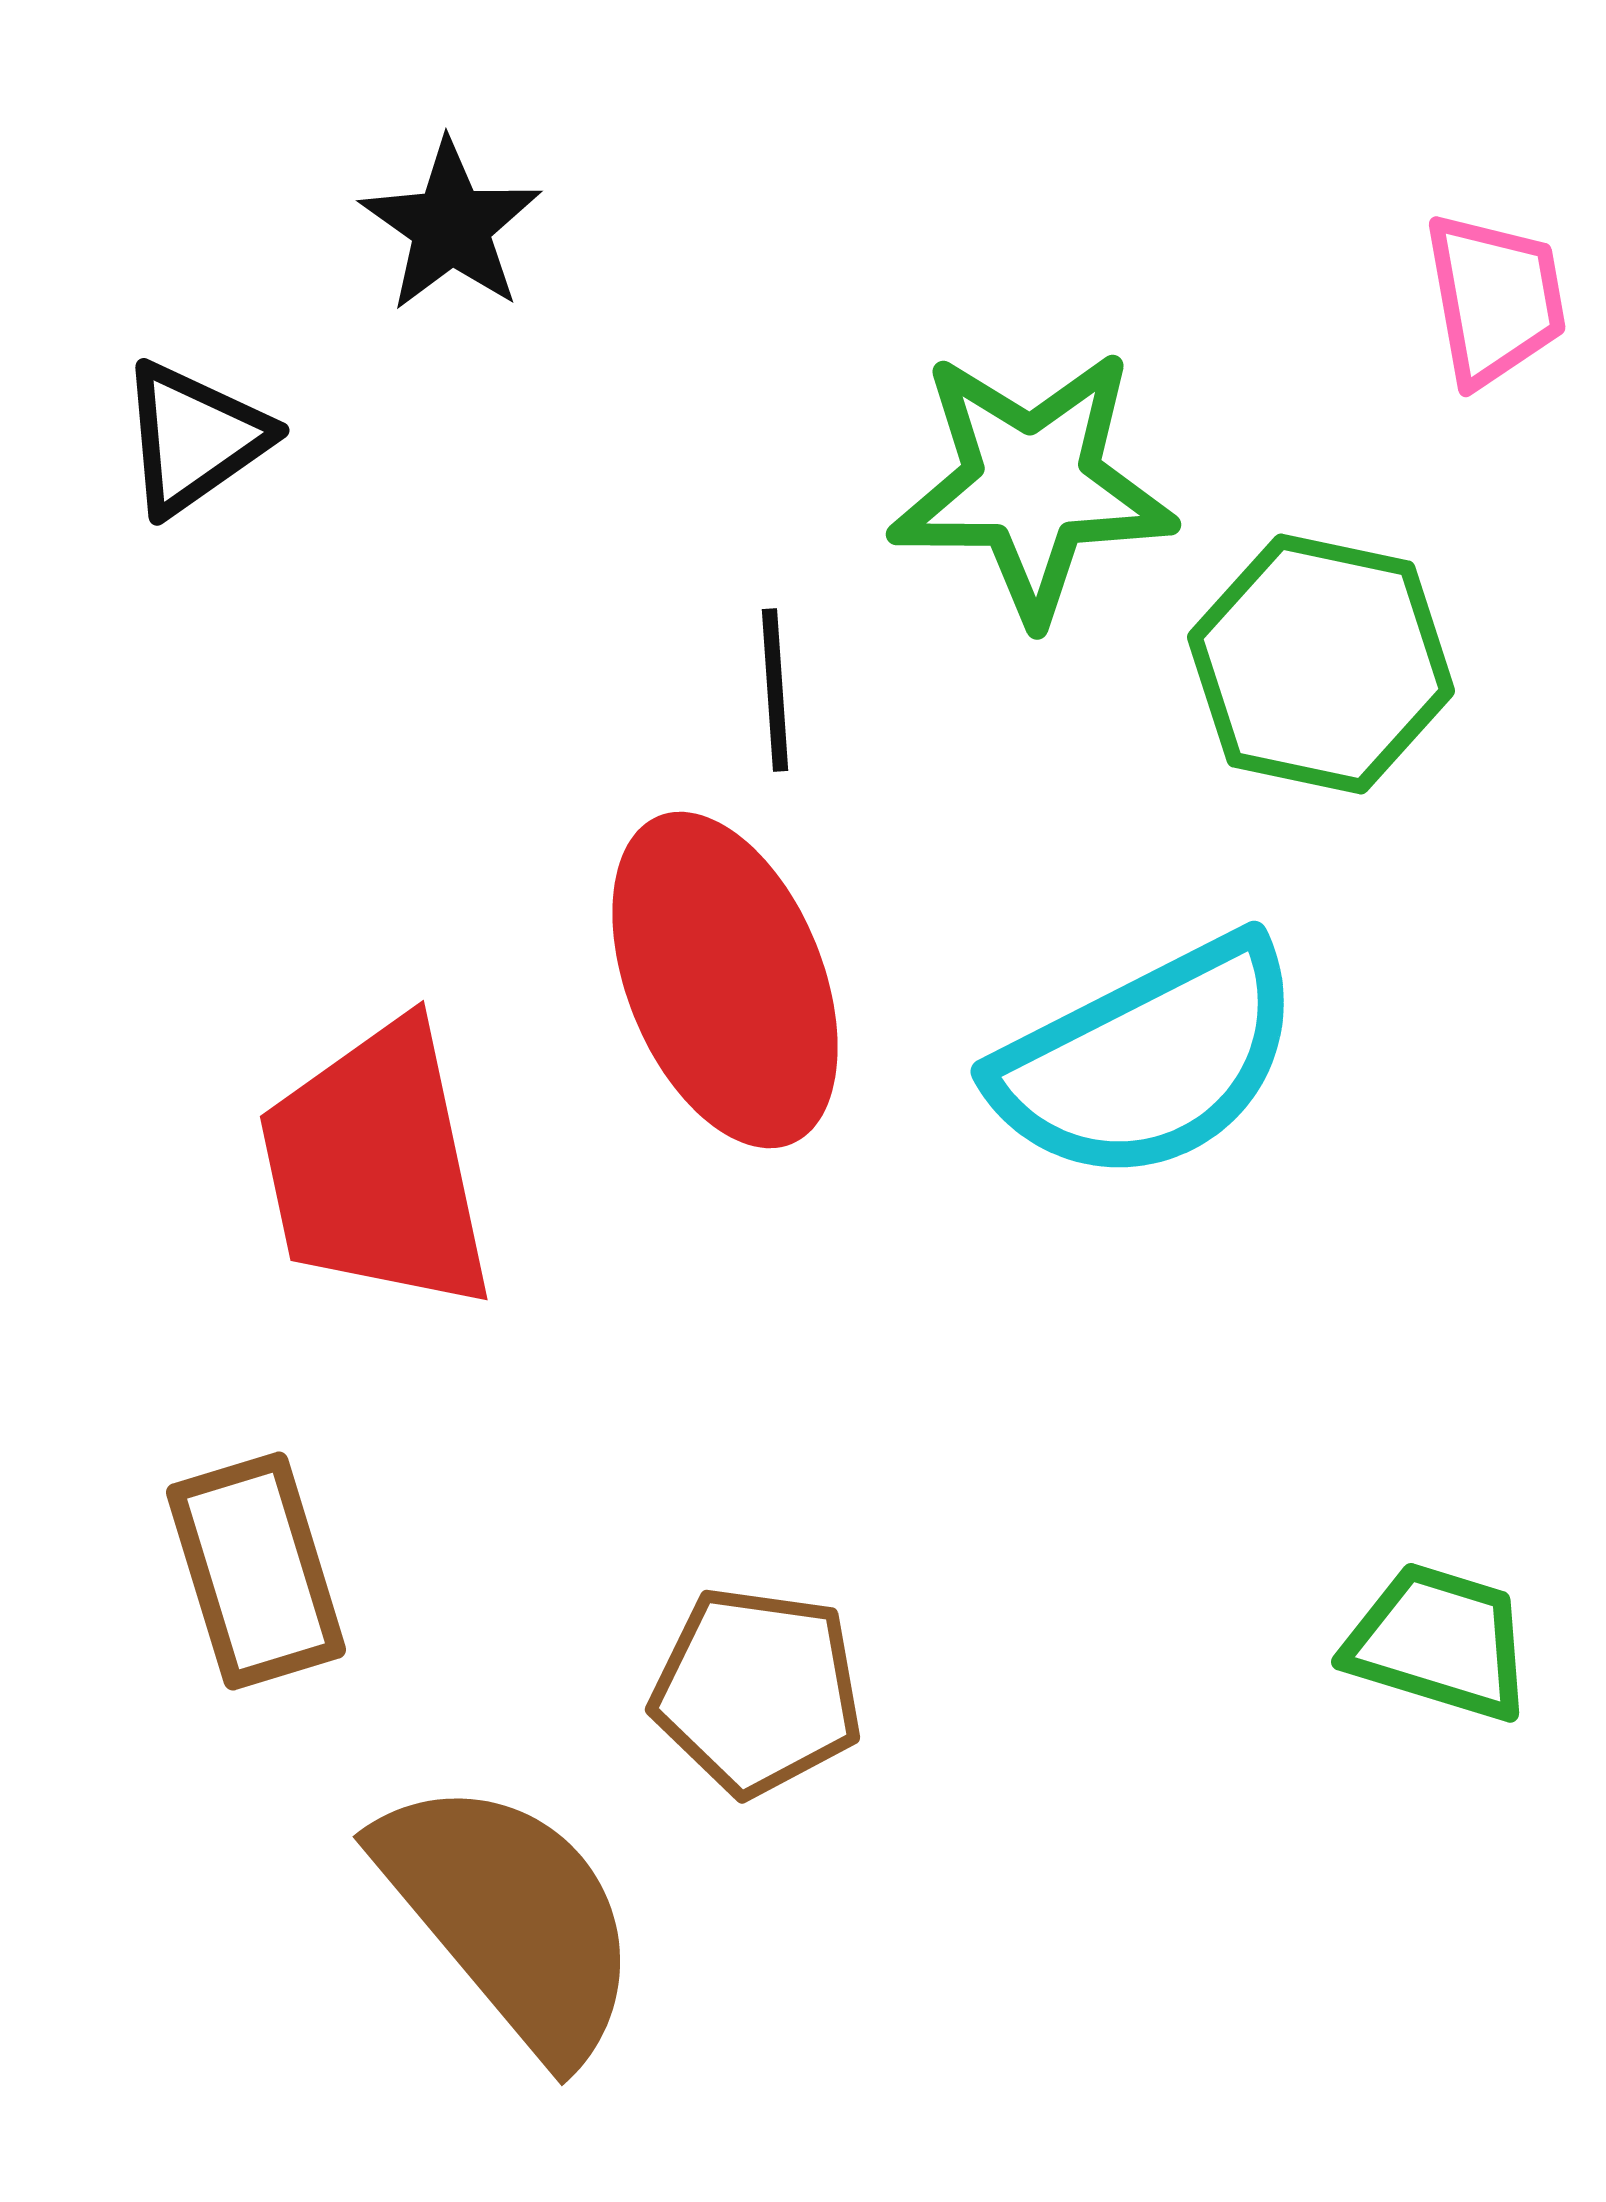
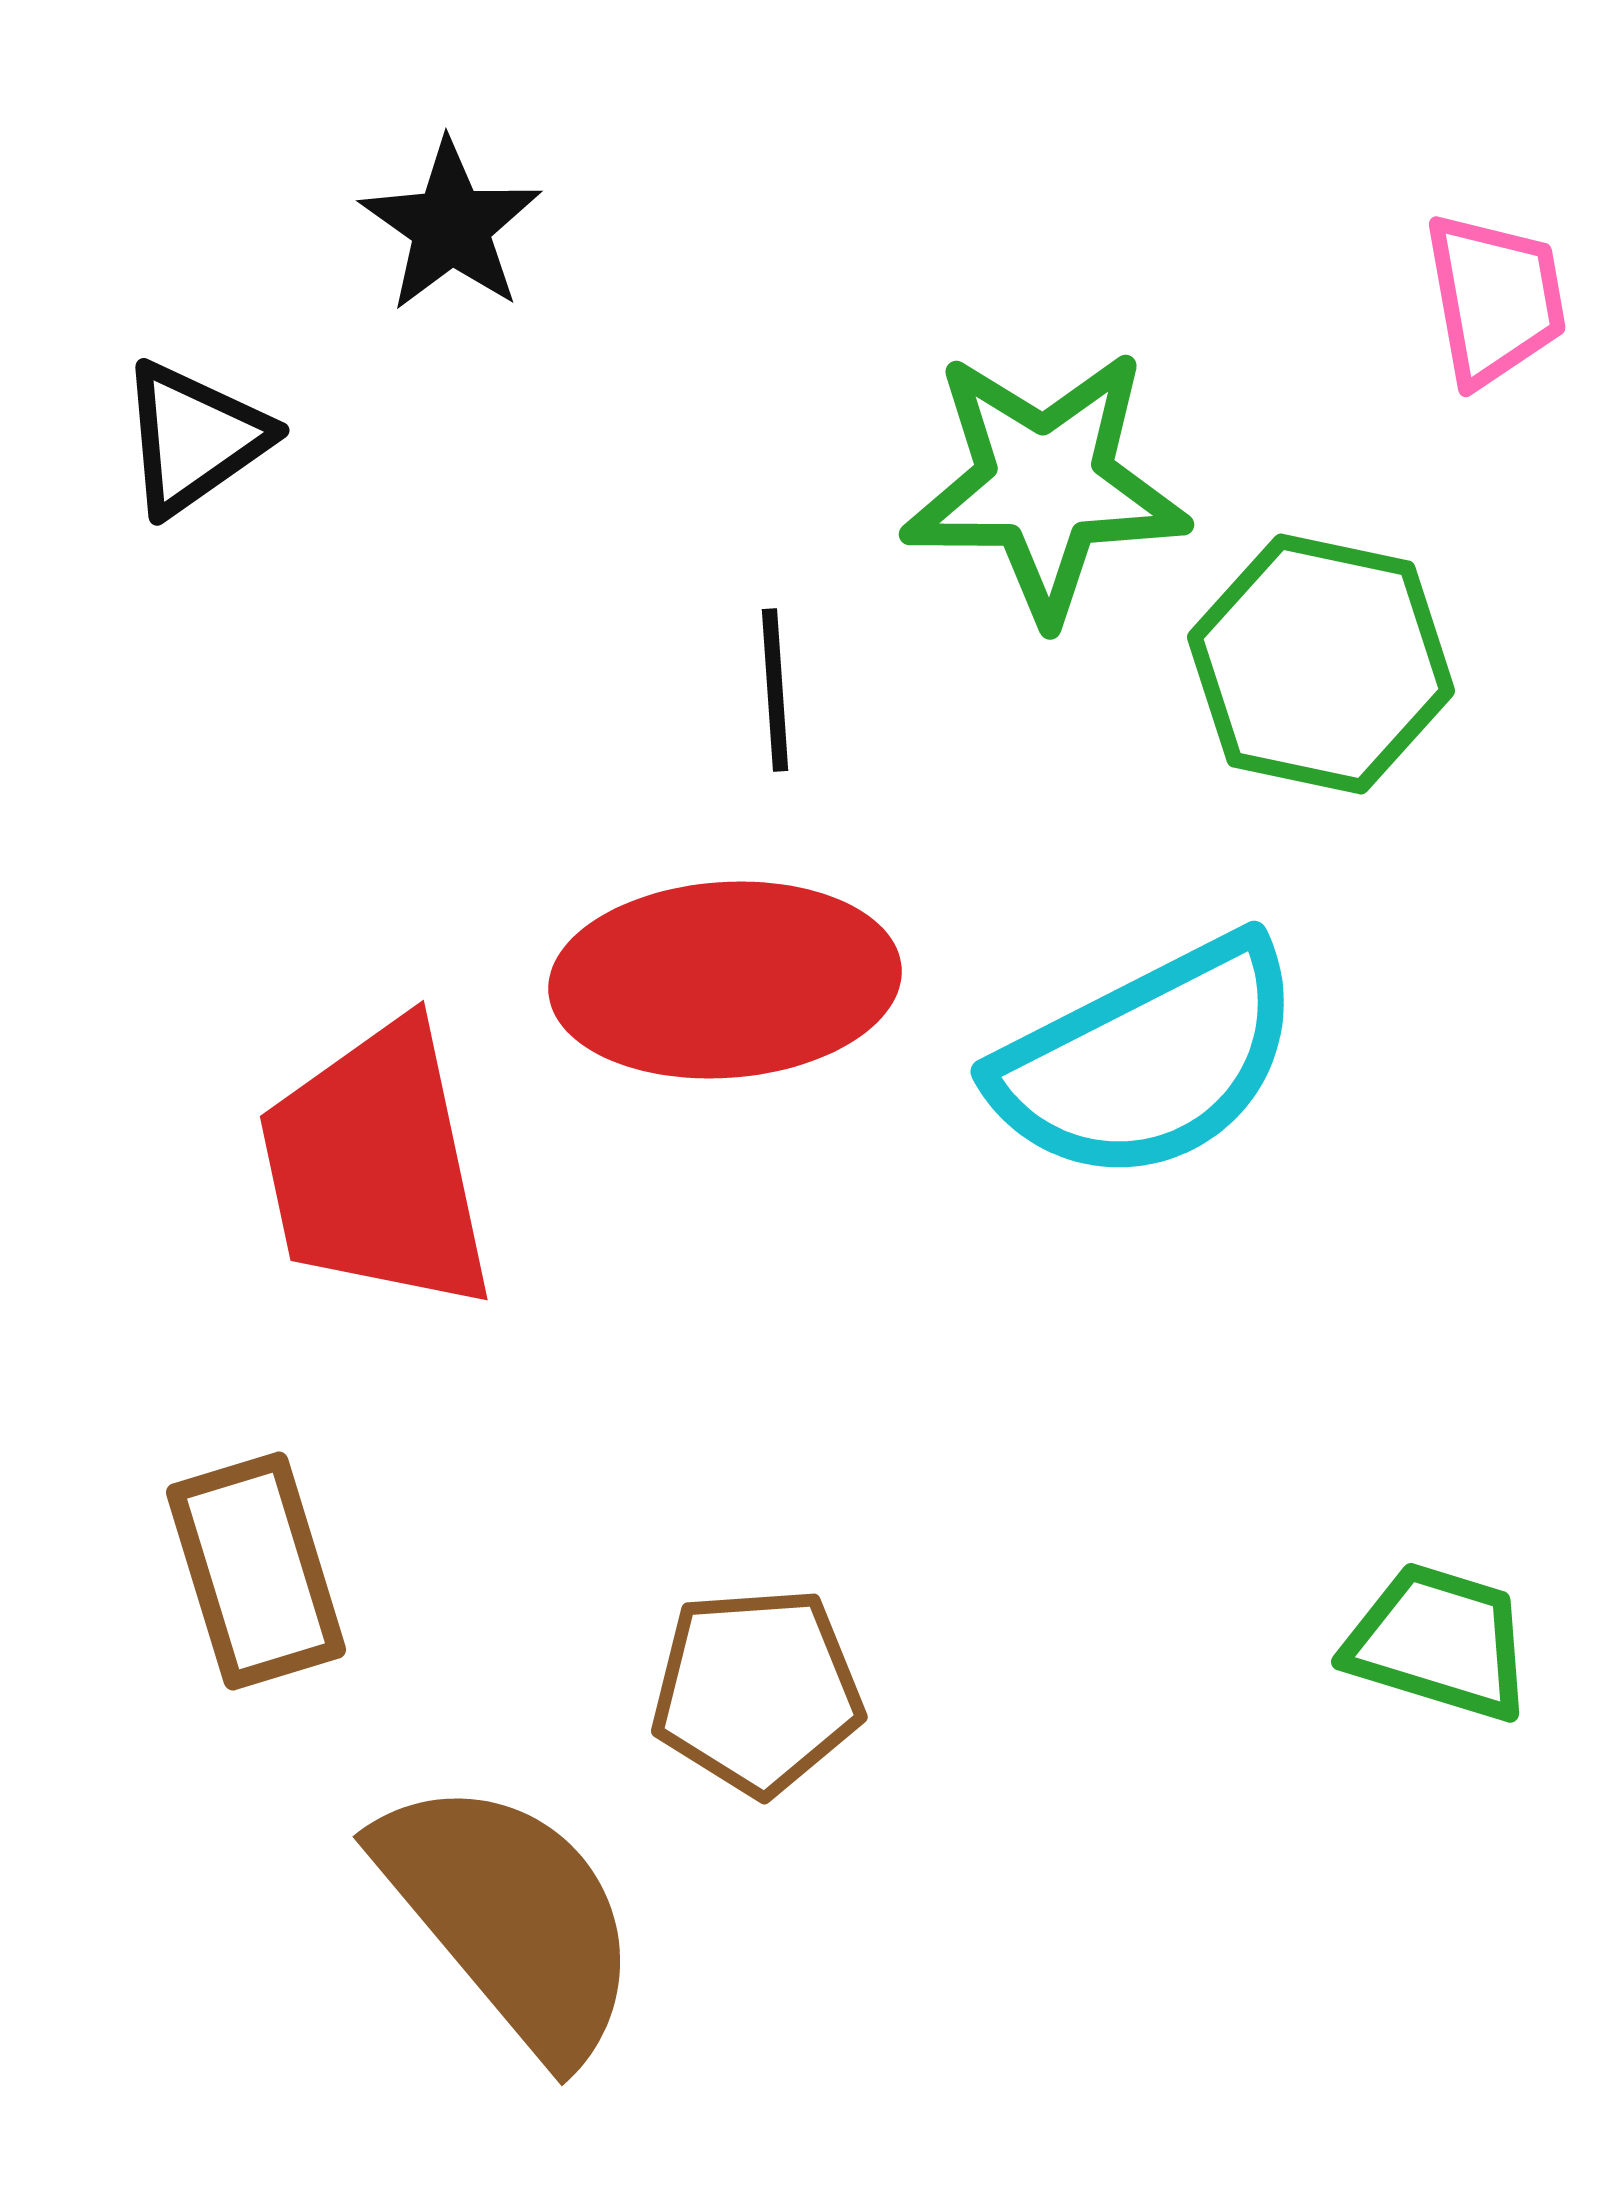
green star: moved 13 px right
red ellipse: rotated 72 degrees counterclockwise
brown pentagon: rotated 12 degrees counterclockwise
